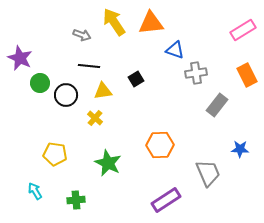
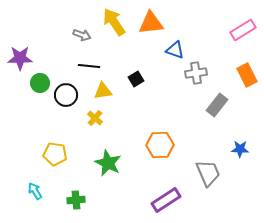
purple star: rotated 25 degrees counterclockwise
